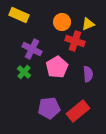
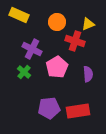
orange circle: moved 5 px left
red rectangle: rotated 30 degrees clockwise
